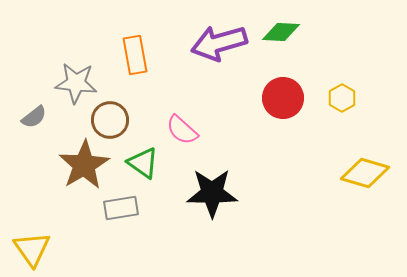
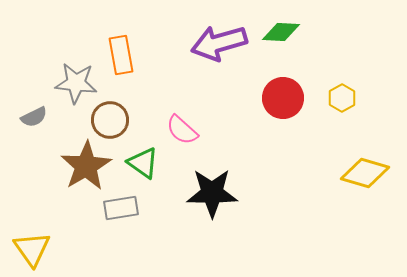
orange rectangle: moved 14 px left
gray semicircle: rotated 12 degrees clockwise
brown star: moved 2 px right, 1 px down
